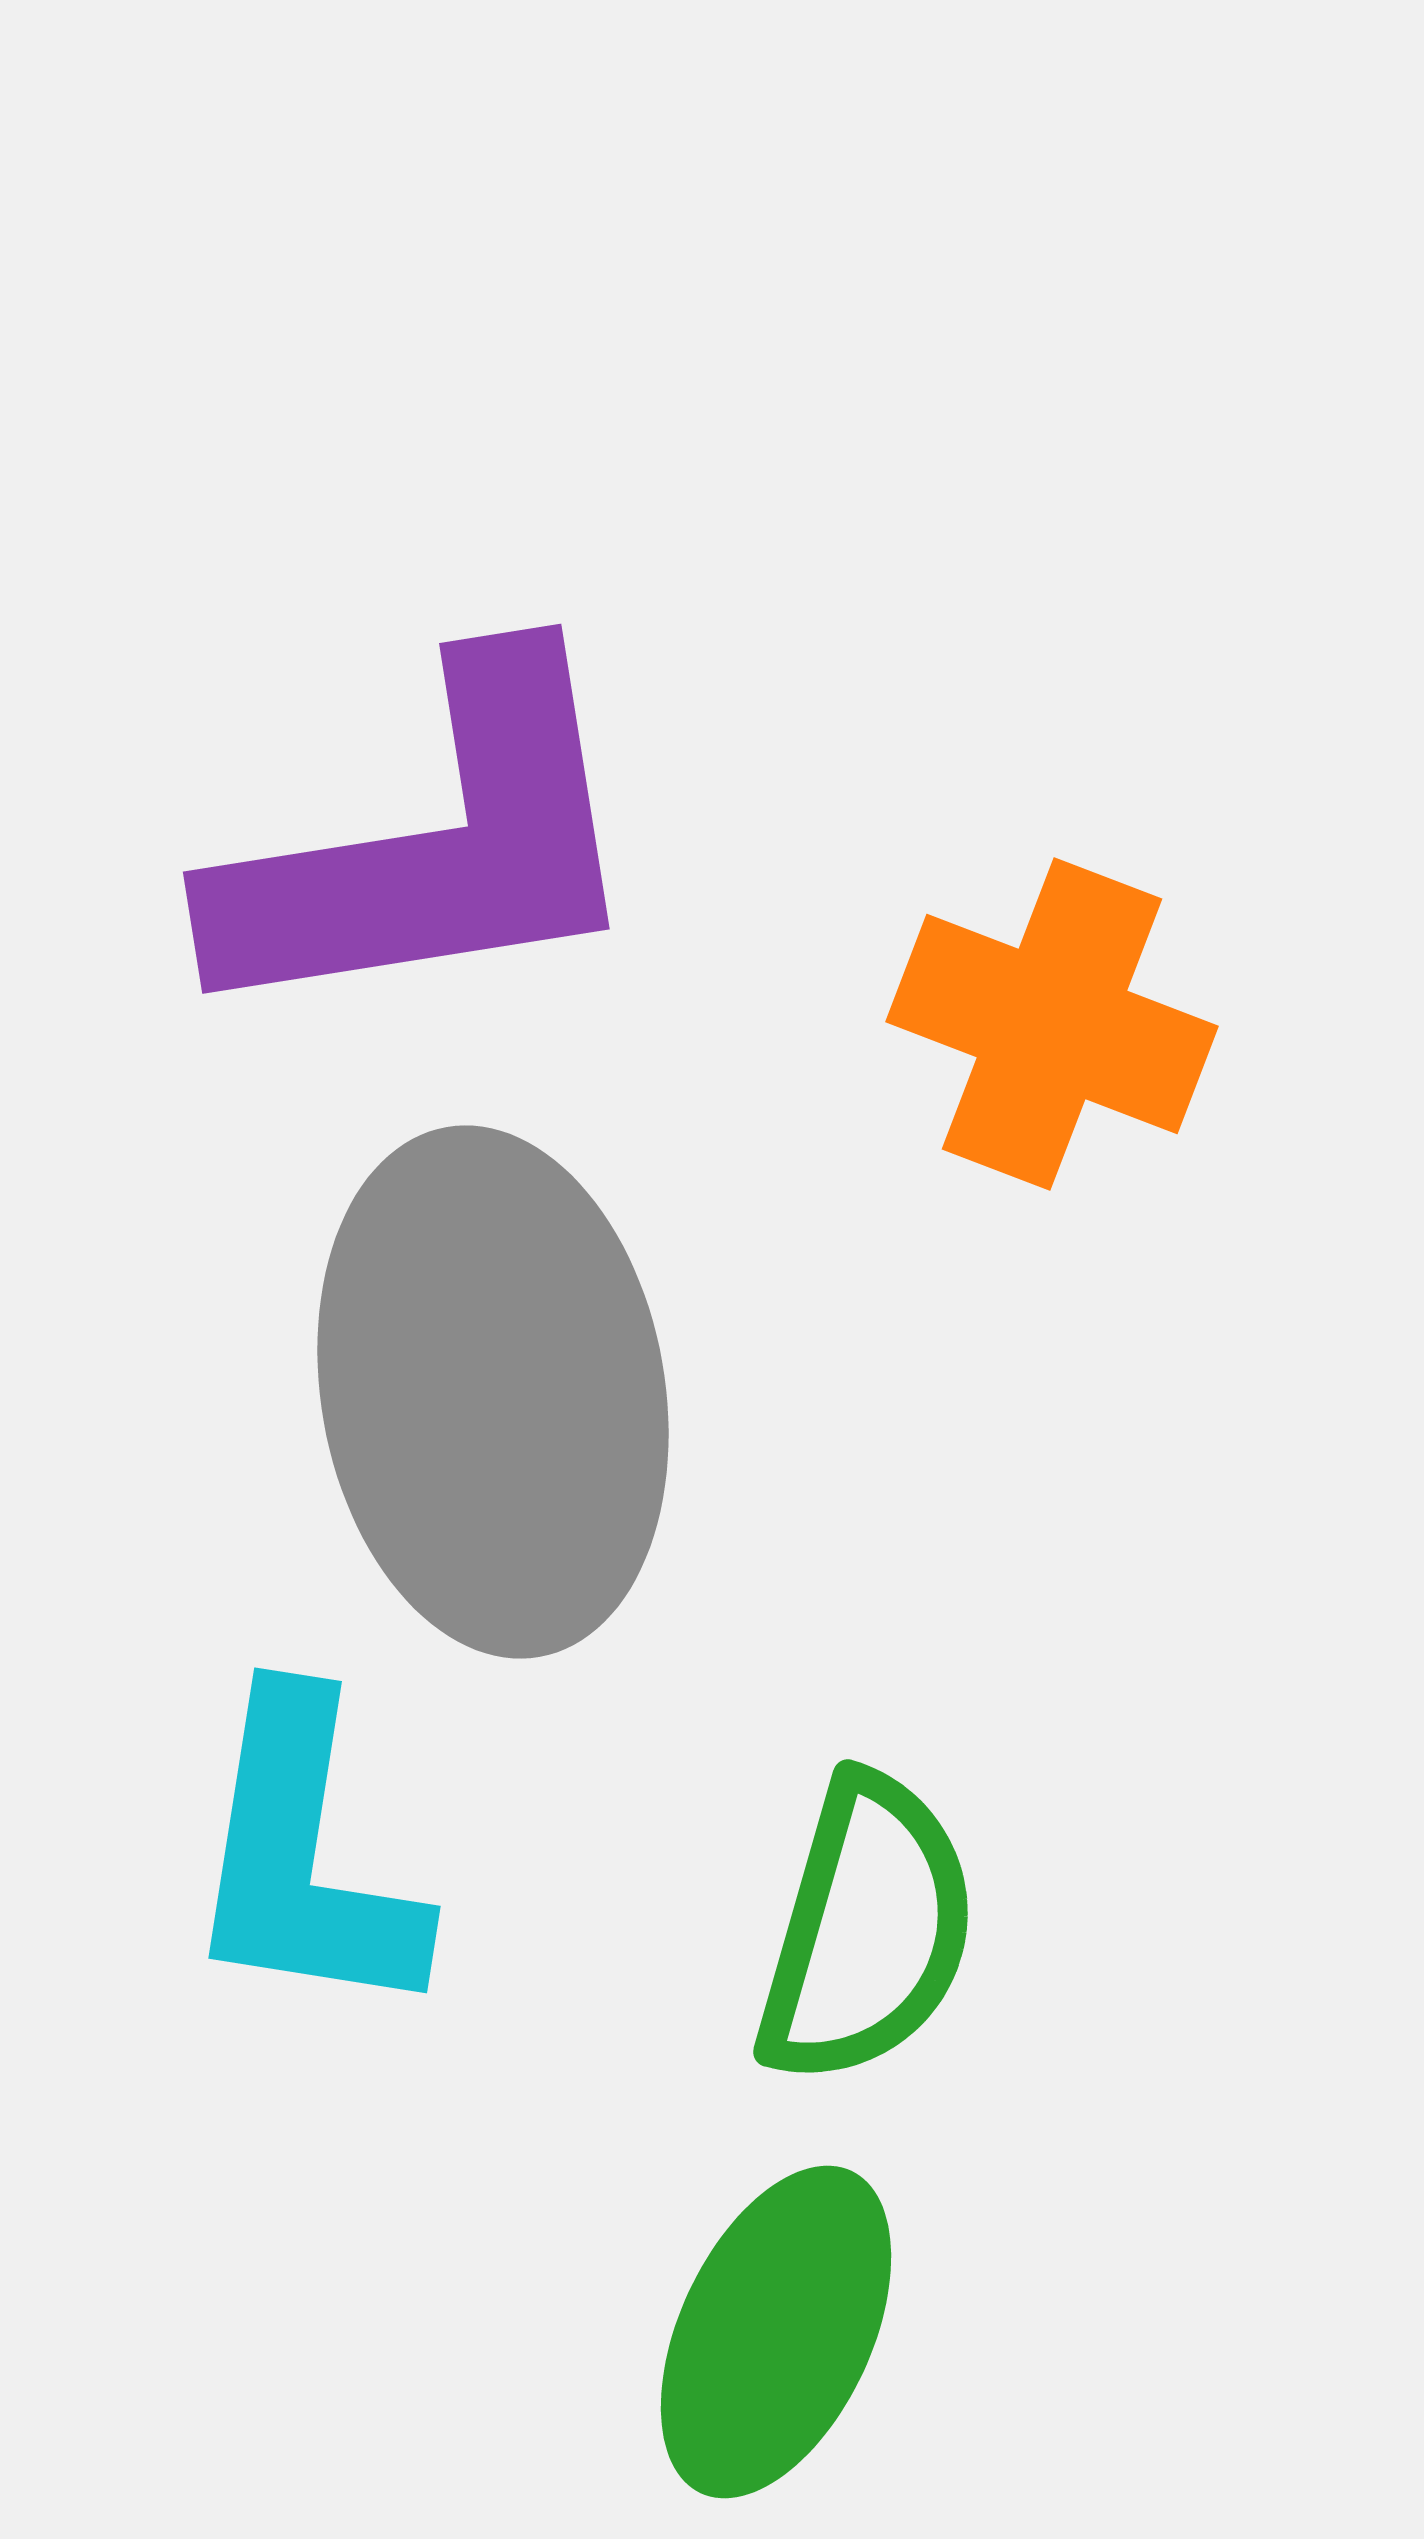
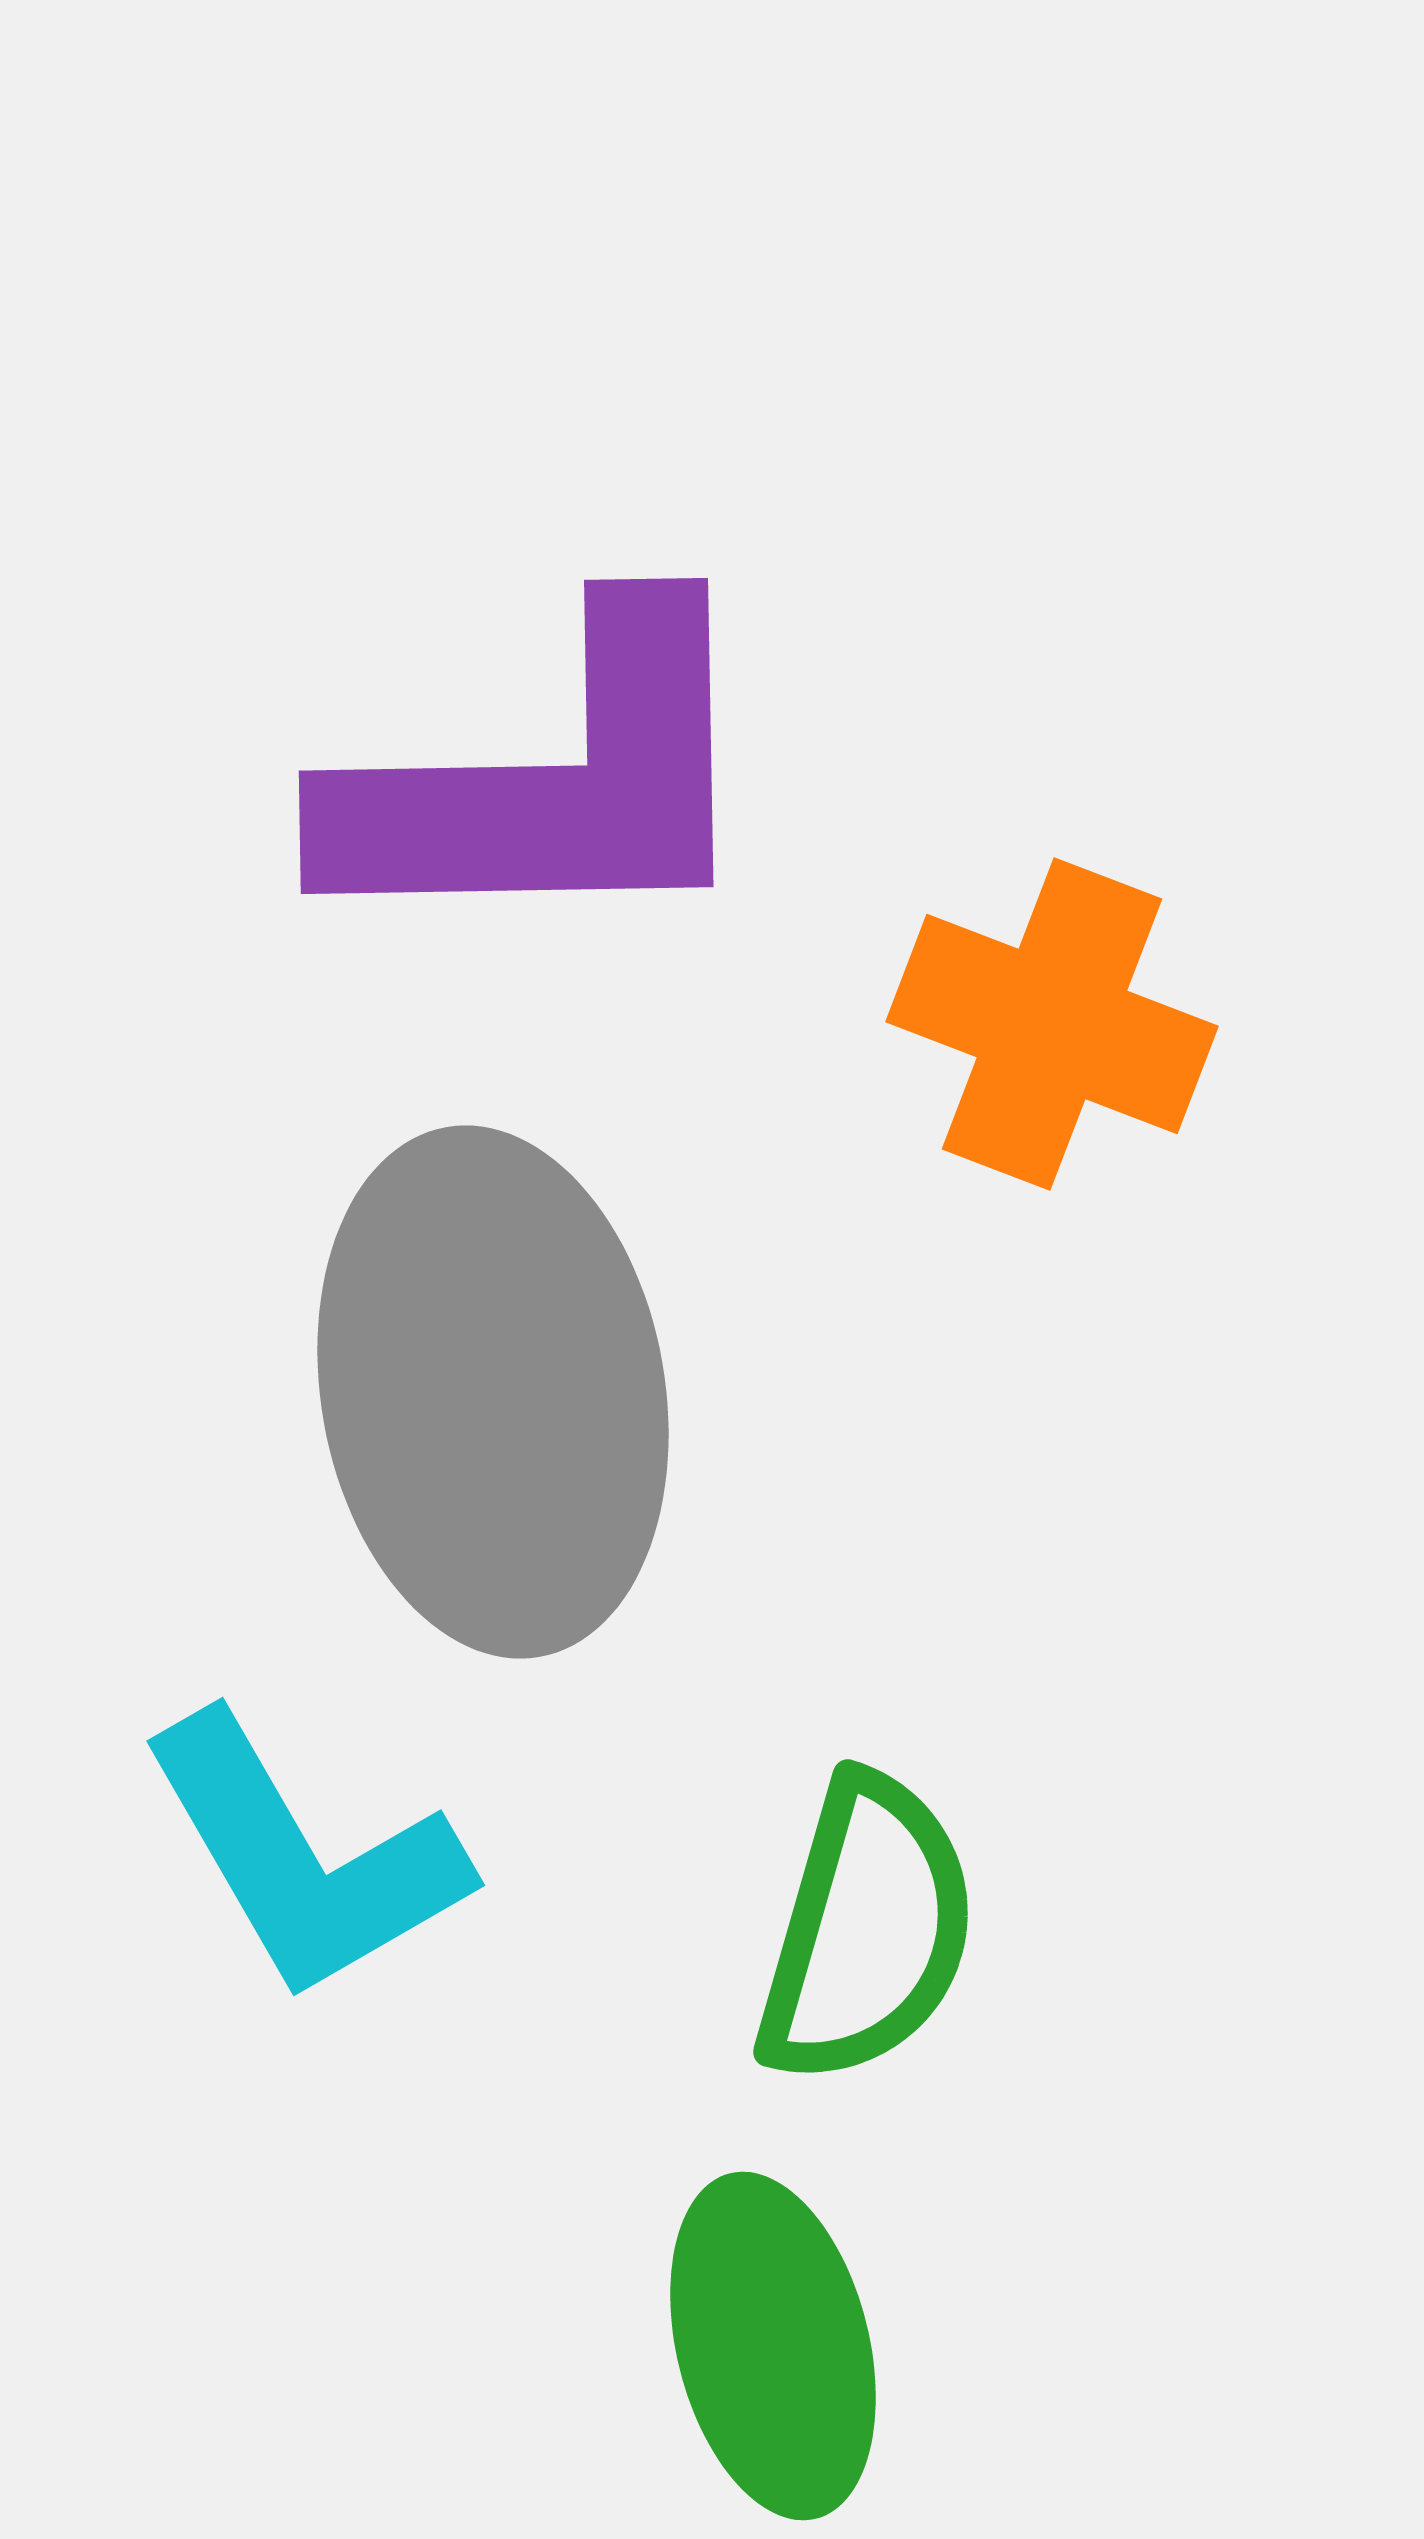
purple L-shape: moved 117 px right, 66 px up; rotated 8 degrees clockwise
cyan L-shape: rotated 39 degrees counterclockwise
green ellipse: moved 3 px left, 14 px down; rotated 39 degrees counterclockwise
